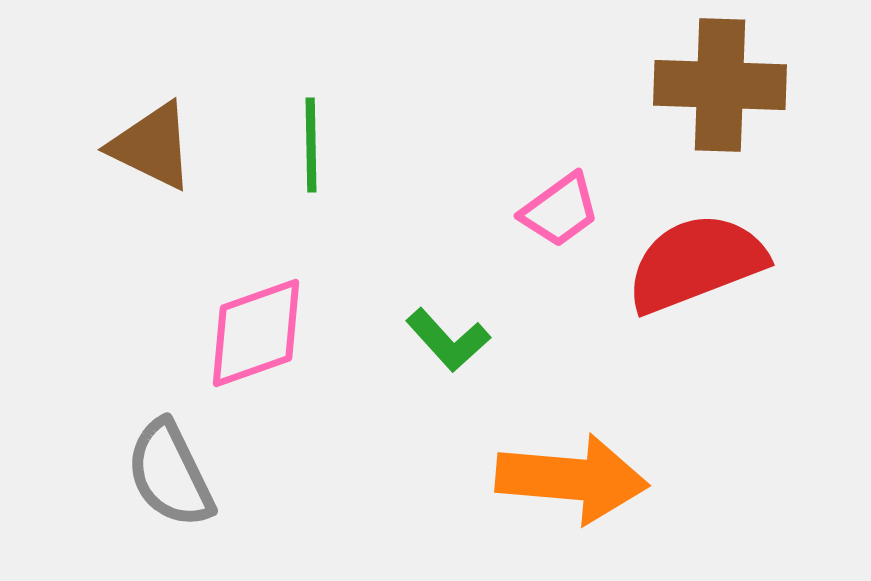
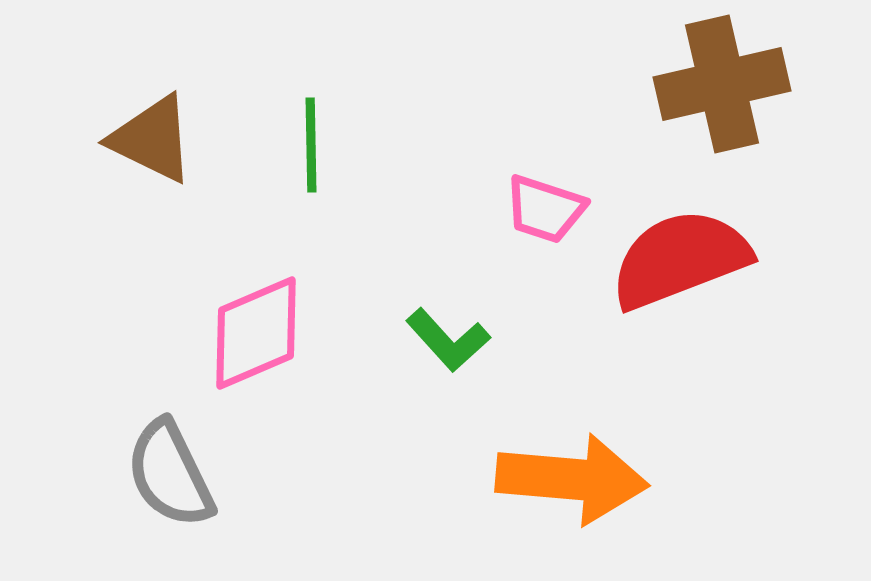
brown cross: moved 2 px right, 1 px up; rotated 15 degrees counterclockwise
brown triangle: moved 7 px up
pink trapezoid: moved 15 px left, 1 px up; rotated 54 degrees clockwise
red semicircle: moved 16 px left, 4 px up
pink diamond: rotated 4 degrees counterclockwise
